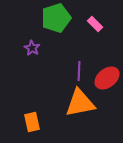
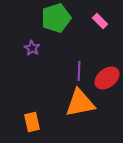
pink rectangle: moved 5 px right, 3 px up
